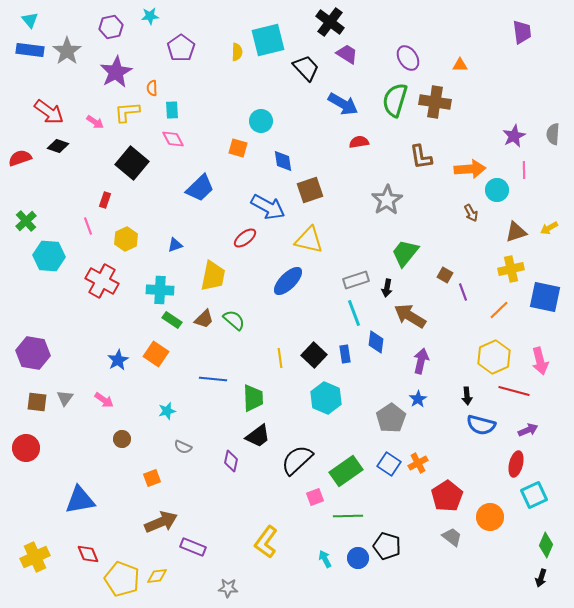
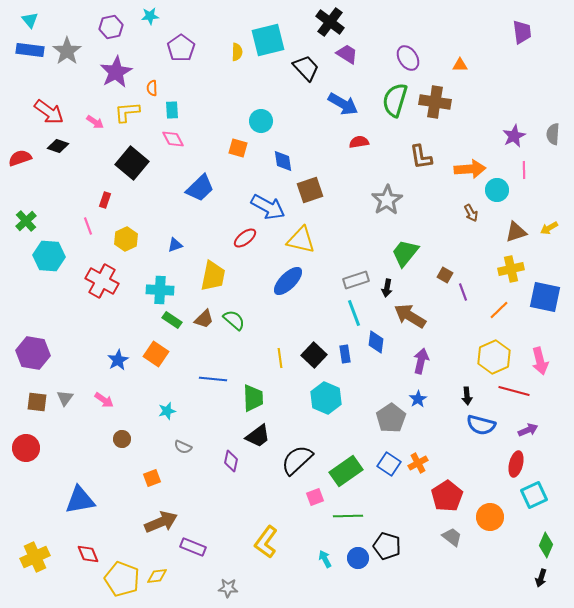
yellow triangle at (309, 240): moved 8 px left
